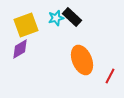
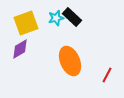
yellow square: moved 2 px up
orange ellipse: moved 12 px left, 1 px down
red line: moved 3 px left, 1 px up
